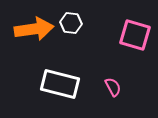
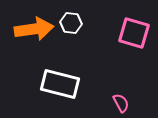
pink square: moved 1 px left, 2 px up
pink semicircle: moved 8 px right, 16 px down
